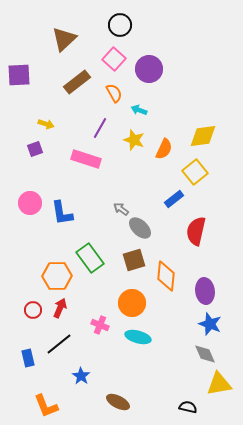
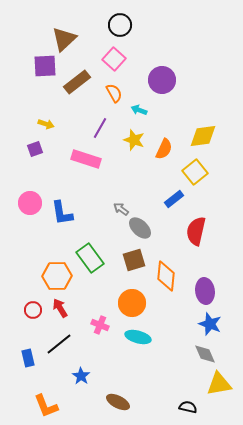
purple circle at (149, 69): moved 13 px right, 11 px down
purple square at (19, 75): moved 26 px right, 9 px up
red arrow at (60, 308): rotated 54 degrees counterclockwise
